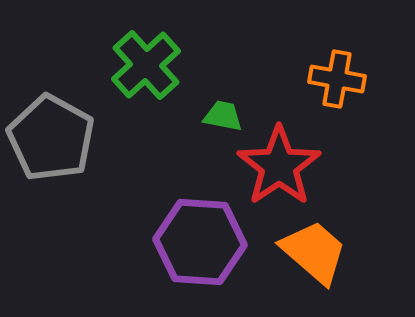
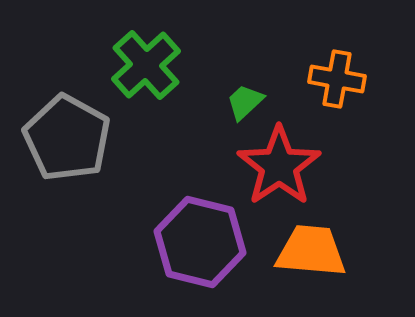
green trapezoid: moved 22 px right, 14 px up; rotated 54 degrees counterclockwise
gray pentagon: moved 16 px right
purple hexagon: rotated 10 degrees clockwise
orange trapezoid: moved 3 px left, 1 px up; rotated 36 degrees counterclockwise
